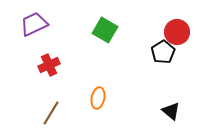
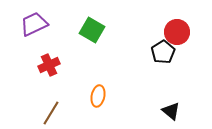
green square: moved 13 px left
orange ellipse: moved 2 px up
